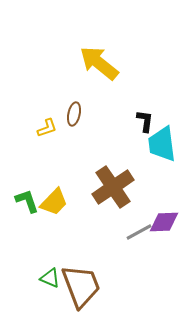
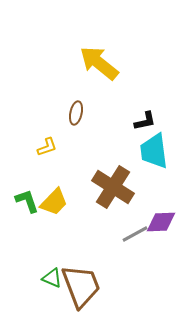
brown ellipse: moved 2 px right, 1 px up
black L-shape: rotated 70 degrees clockwise
yellow L-shape: moved 19 px down
cyan trapezoid: moved 8 px left, 7 px down
brown cross: rotated 24 degrees counterclockwise
purple diamond: moved 3 px left
gray line: moved 4 px left, 2 px down
green triangle: moved 2 px right
